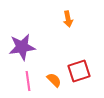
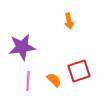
orange arrow: moved 1 px right, 2 px down
pink line: rotated 12 degrees clockwise
